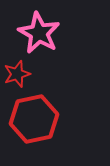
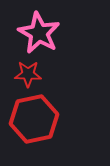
red star: moved 11 px right; rotated 20 degrees clockwise
